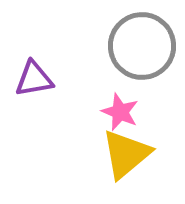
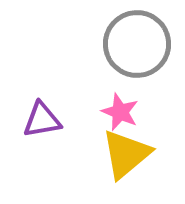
gray circle: moved 5 px left, 2 px up
purple triangle: moved 8 px right, 41 px down
